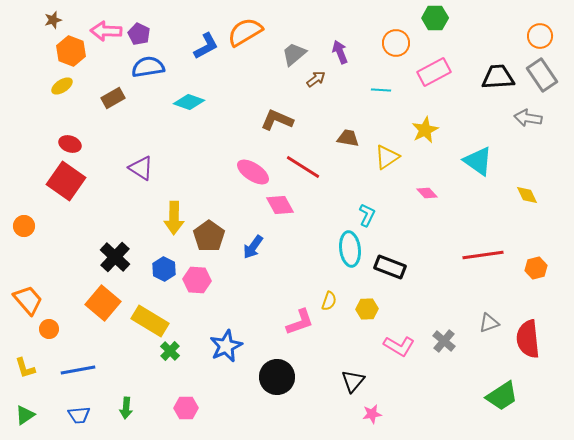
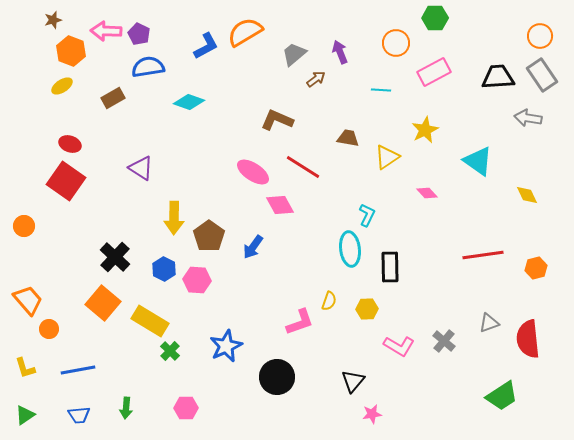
black rectangle at (390, 267): rotated 68 degrees clockwise
